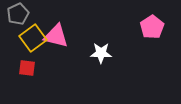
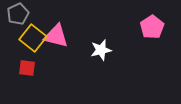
yellow square: rotated 16 degrees counterclockwise
white star: moved 3 px up; rotated 15 degrees counterclockwise
